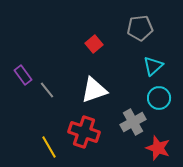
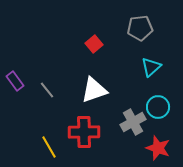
cyan triangle: moved 2 px left, 1 px down
purple rectangle: moved 8 px left, 6 px down
cyan circle: moved 1 px left, 9 px down
red cross: rotated 20 degrees counterclockwise
